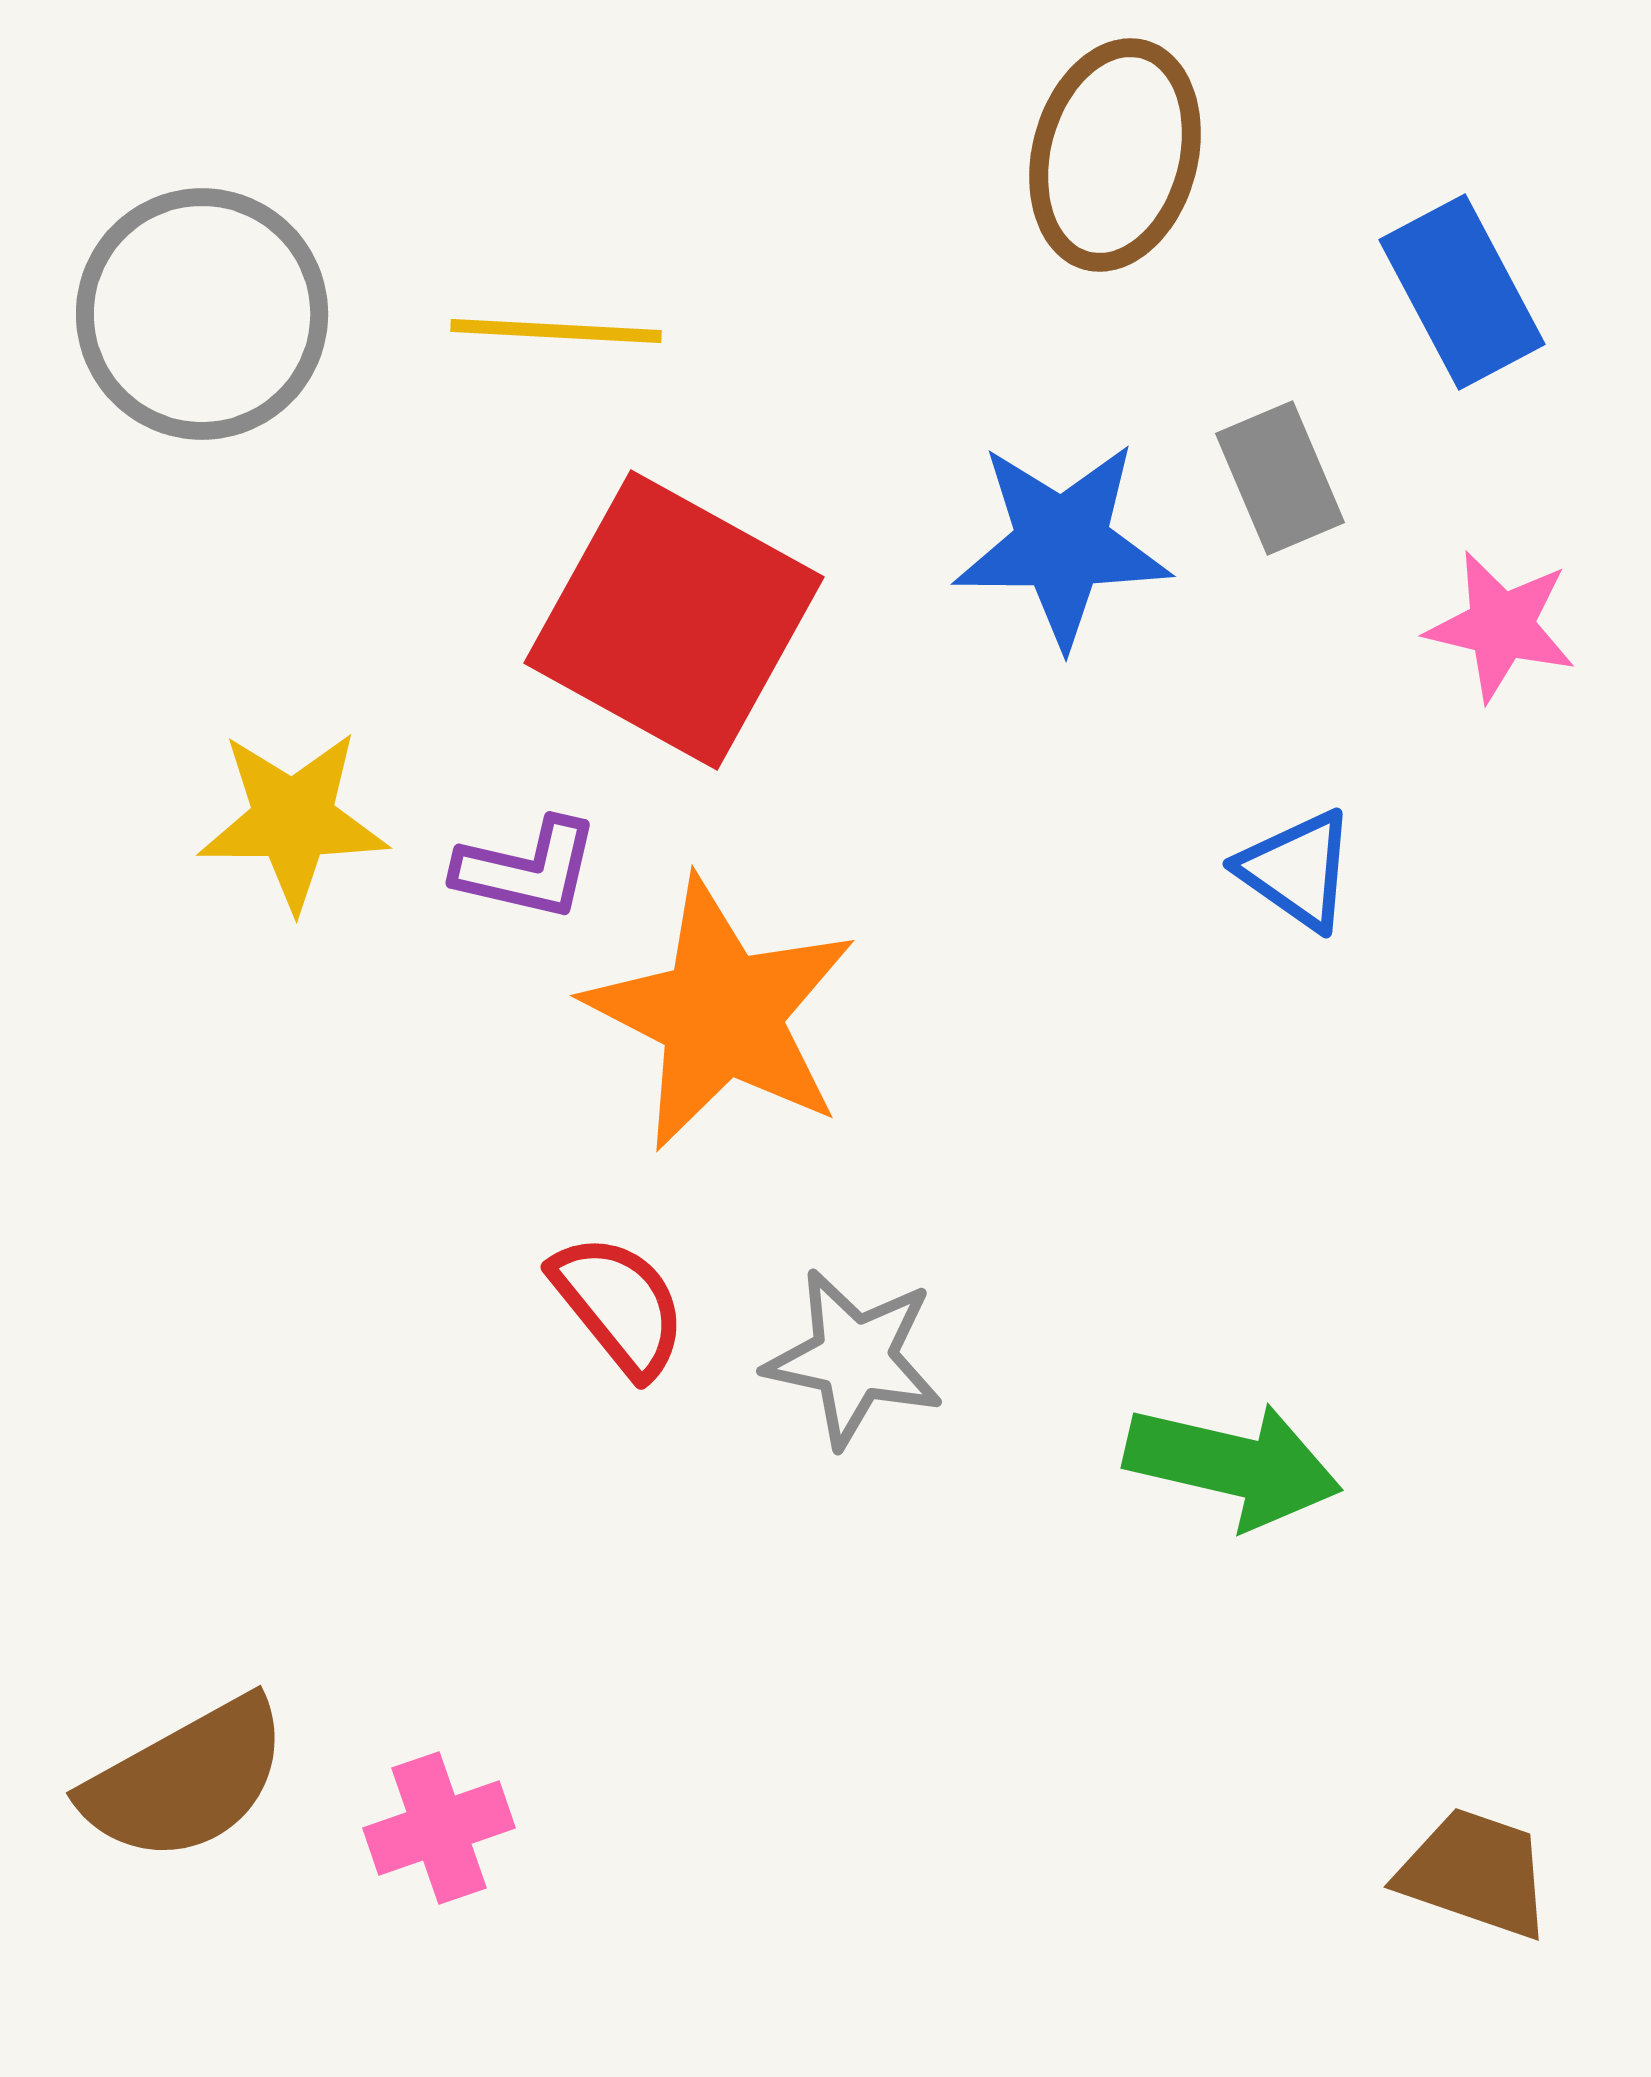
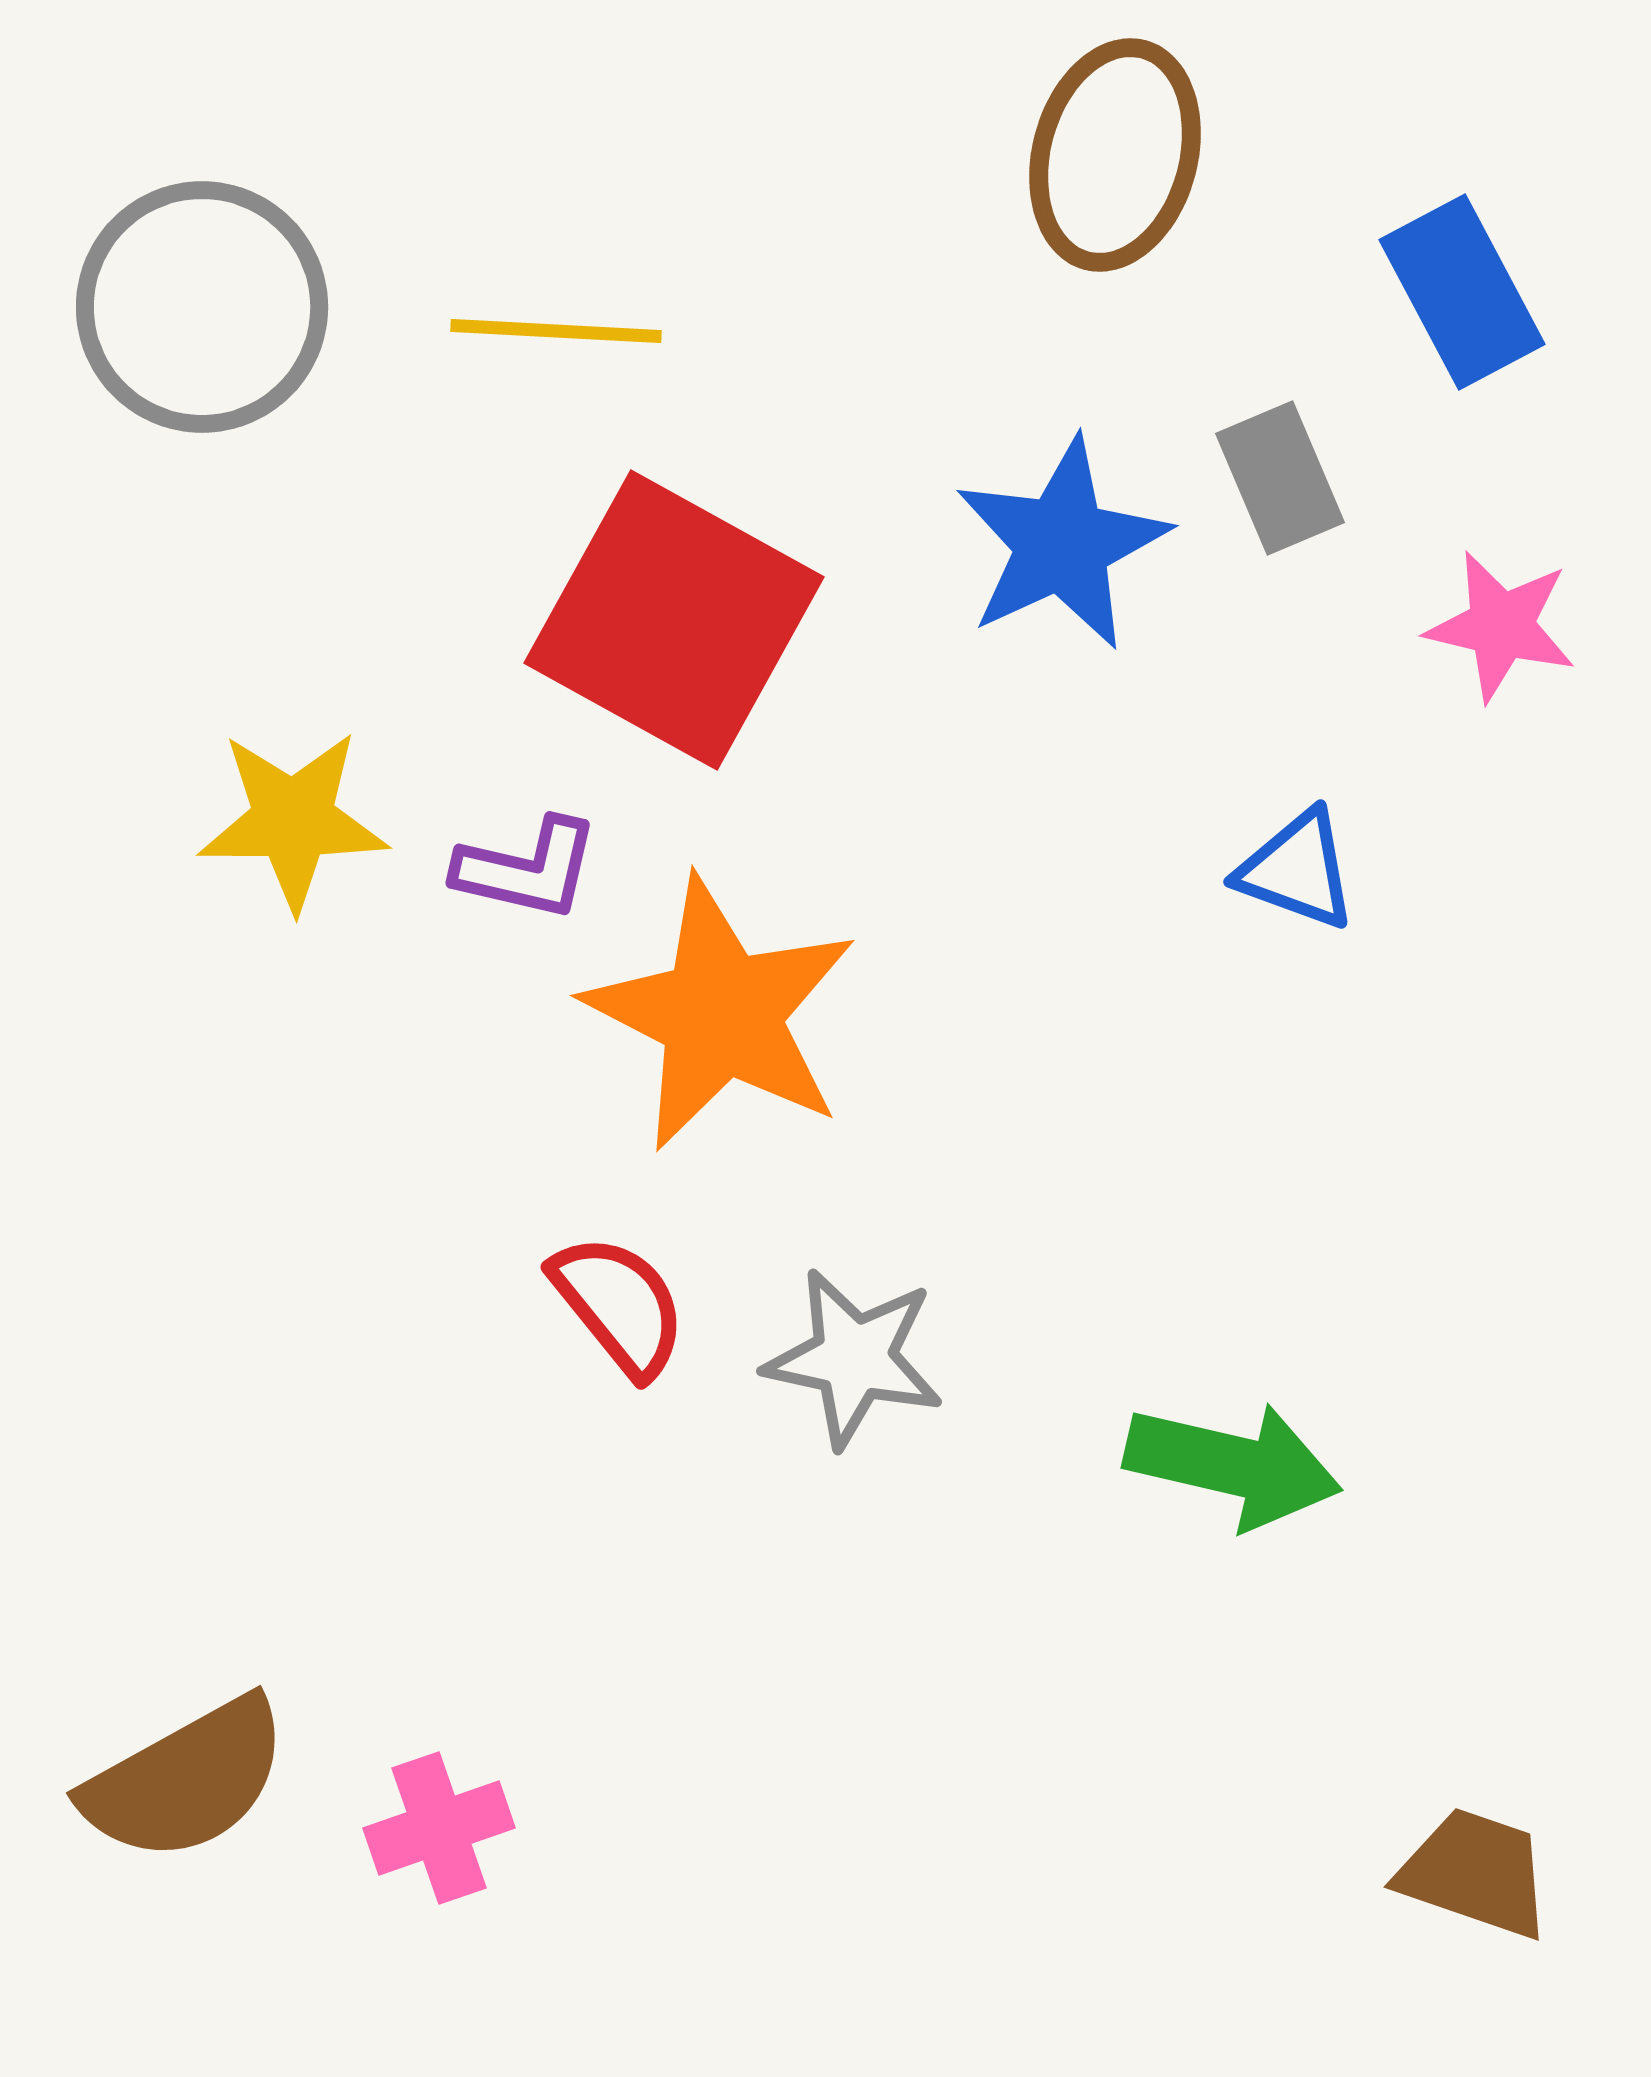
gray circle: moved 7 px up
blue star: rotated 25 degrees counterclockwise
blue triangle: rotated 15 degrees counterclockwise
